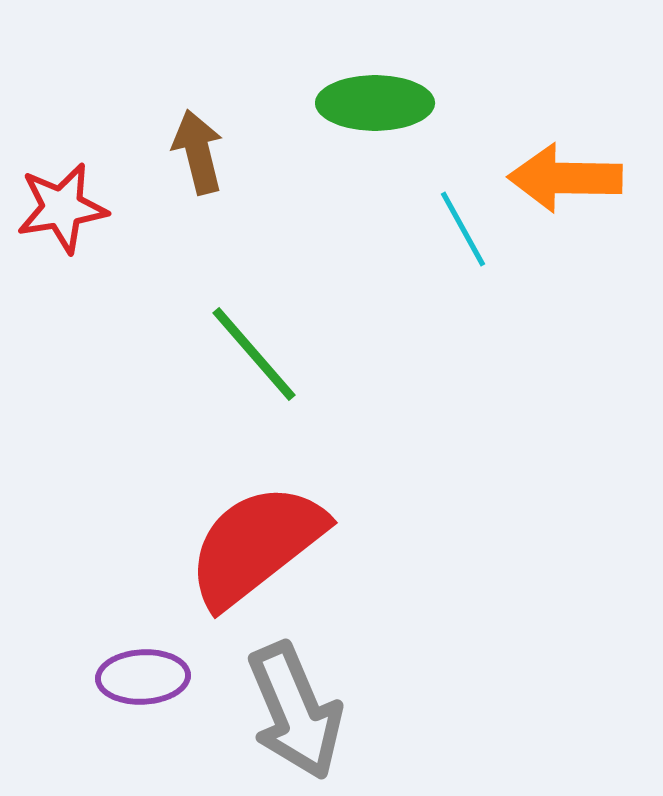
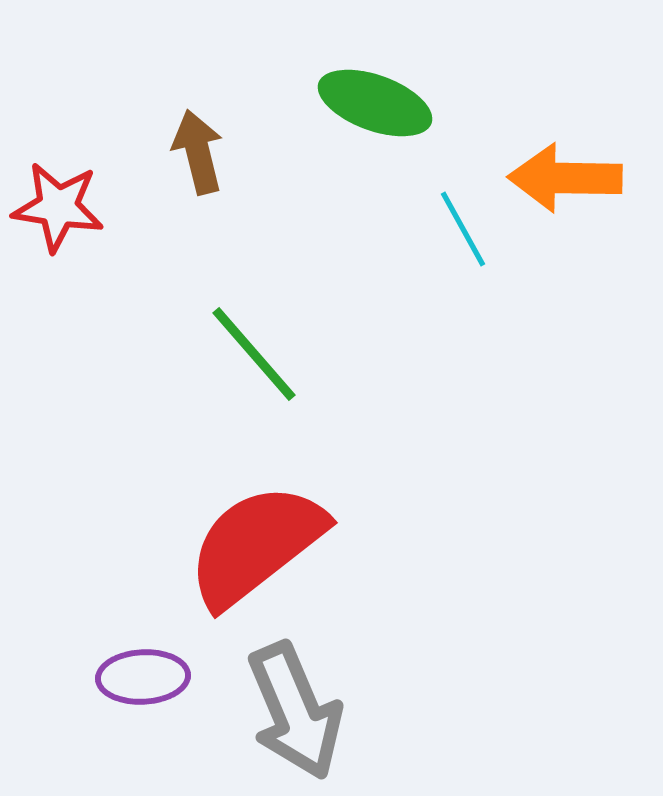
green ellipse: rotated 20 degrees clockwise
red star: moved 4 px left, 1 px up; rotated 18 degrees clockwise
